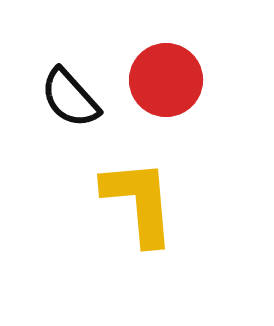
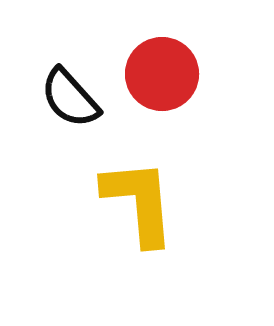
red circle: moved 4 px left, 6 px up
